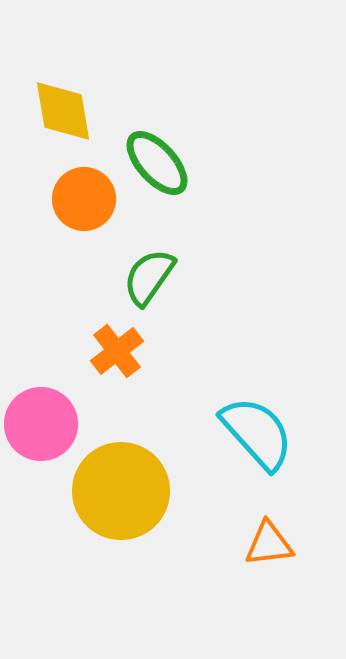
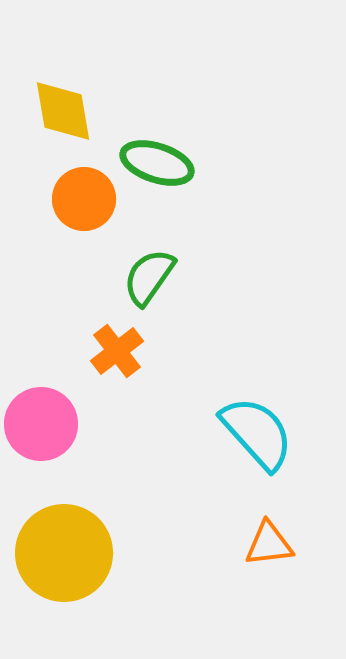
green ellipse: rotated 30 degrees counterclockwise
yellow circle: moved 57 px left, 62 px down
